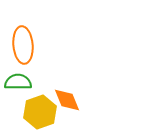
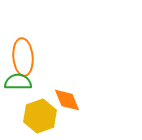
orange ellipse: moved 12 px down
yellow hexagon: moved 4 px down
